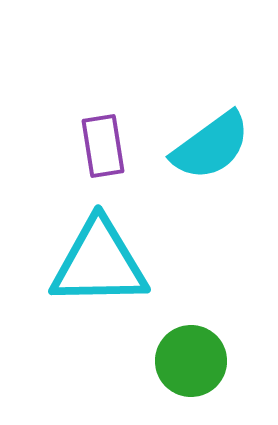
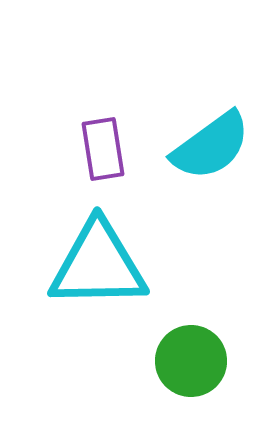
purple rectangle: moved 3 px down
cyan triangle: moved 1 px left, 2 px down
